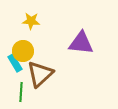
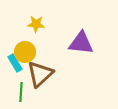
yellow star: moved 5 px right, 3 px down
yellow circle: moved 2 px right, 1 px down
